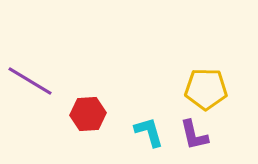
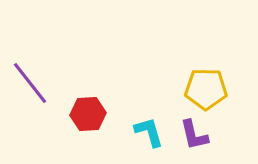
purple line: moved 2 px down; rotated 21 degrees clockwise
